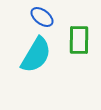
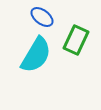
green rectangle: moved 3 px left; rotated 24 degrees clockwise
